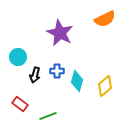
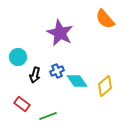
orange semicircle: rotated 75 degrees clockwise
blue cross: rotated 24 degrees counterclockwise
cyan diamond: rotated 50 degrees counterclockwise
red rectangle: moved 2 px right
